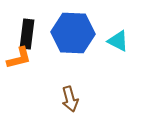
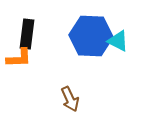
blue hexagon: moved 18 px right, 3 px down
orange L-shape: rotated 12 degrees clockwise
brown arrow: rotated 10 degrees counterclockwise
